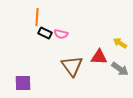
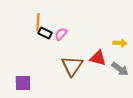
orange line: moved 1 px right, 5 px down
pink semicircle: rotated 120 degrees clockwise
yellow arrow: rotated 152 degrees clockwise
red triangle: moved 1 px left, 1 px down; rotated 12 degrees clockwise
brown triangle: rotated 10 degrees clockwise
